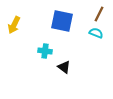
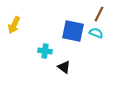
blue square: moved 11 px right, 10 px down
